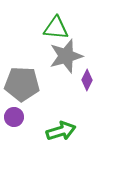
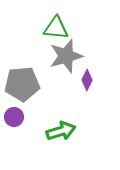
gray pentagon: rotated 8 degrees counterclockwise
